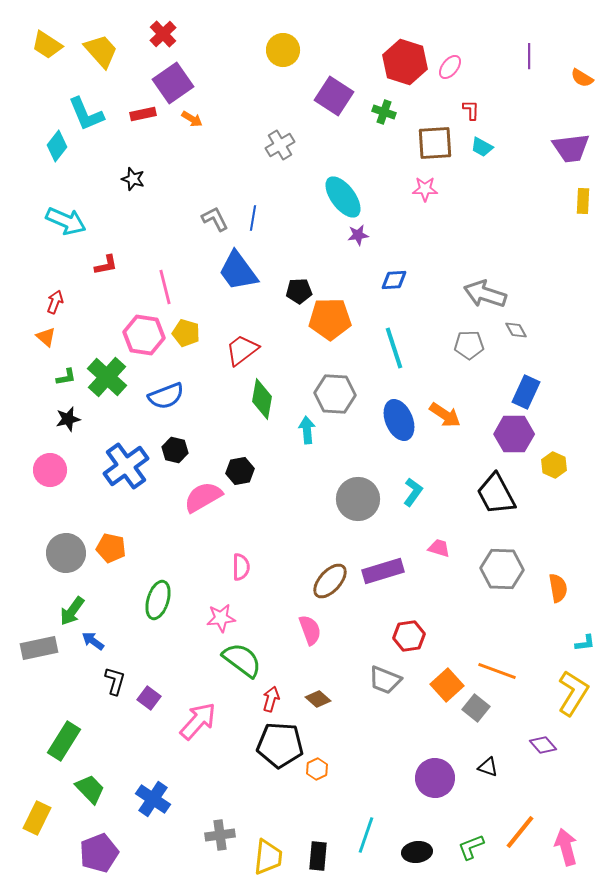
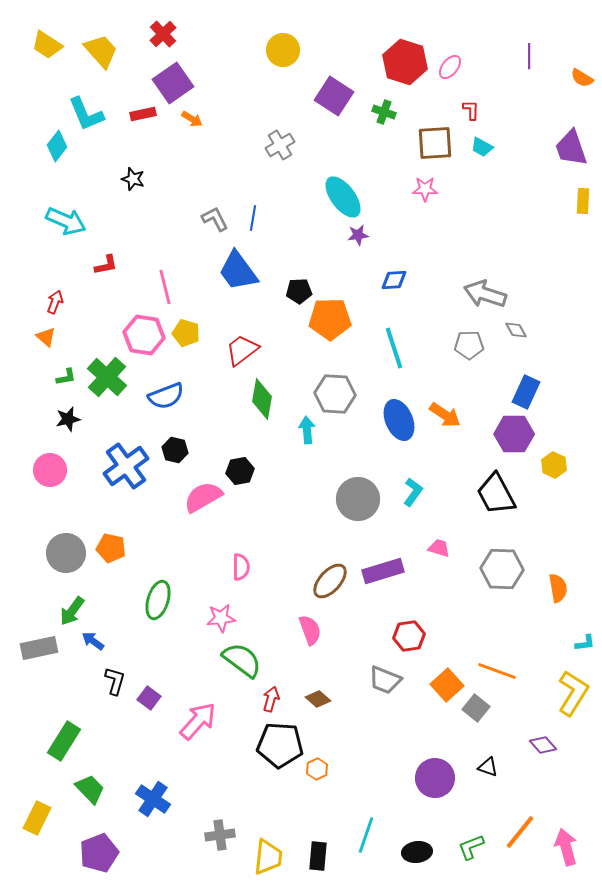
purple trapezoid at (571, 148): rotated 78 degrees clockwise
